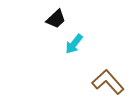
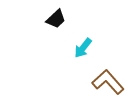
cyan arrow: moved 9 px right, 4 px down
